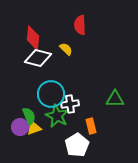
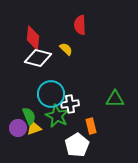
purple circle: moved 2 px left, 1 px down
